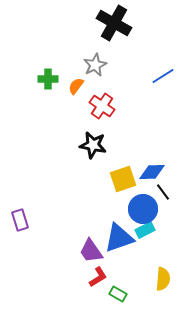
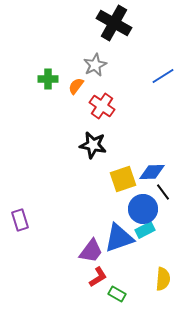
purple trapezoid: rotated 108 degrees counterclockwise
green rectangle: moved 1 px left
